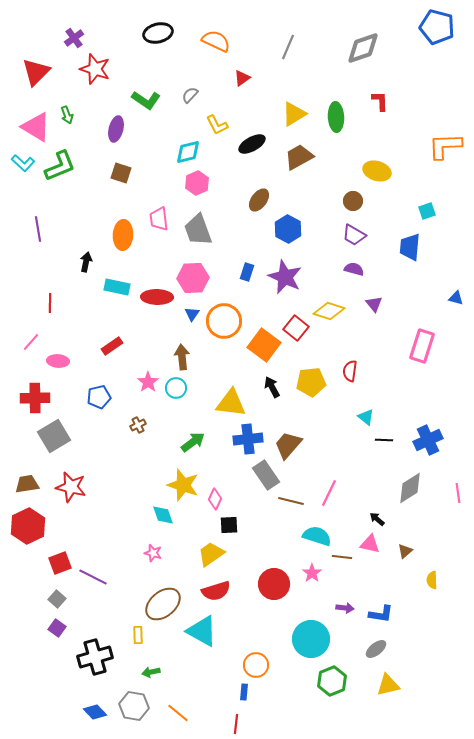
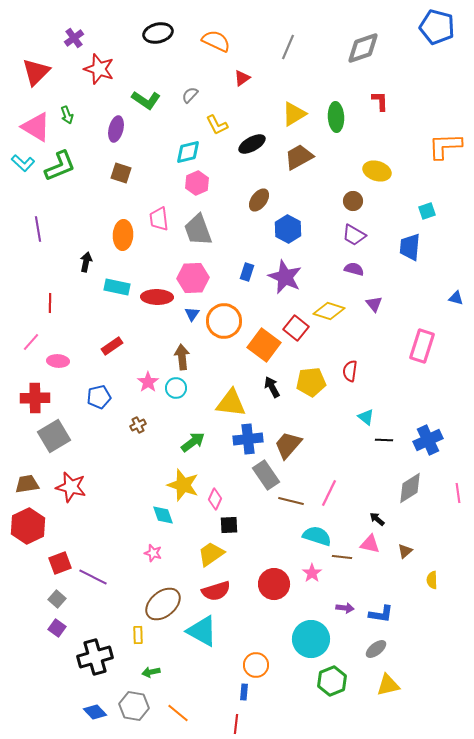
red star at (95, 69): moved 4 px right
